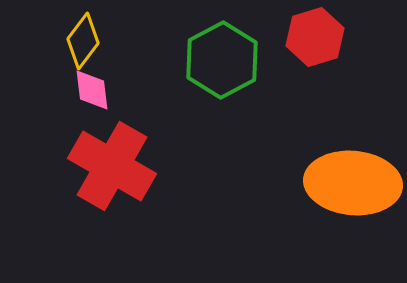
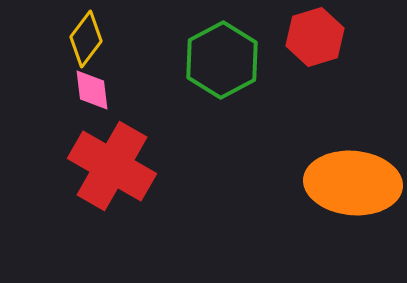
yellow diamond: moved 3 px right, 2 px up
